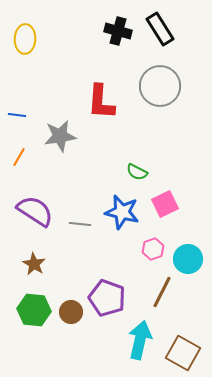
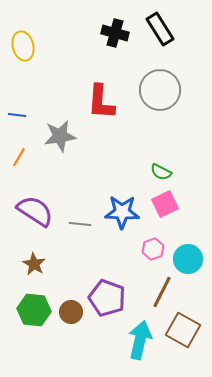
black cross: moved 3 px left, 2 px down
yellow ellipse: moved 2 px left, 7 px down; rotated 16 degrees counterclockwise
gray circle: moved 4 px down
green semicircle: moved 24 px right
blue star: rotated 12 degrees counterclockwise
brown square: moved 23 px up
